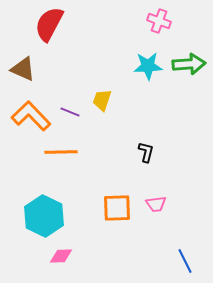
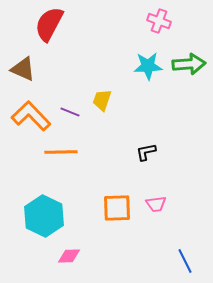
black L-shape: rotated 115 degrees counterclockwise
pink diamond: moved 8 px right
